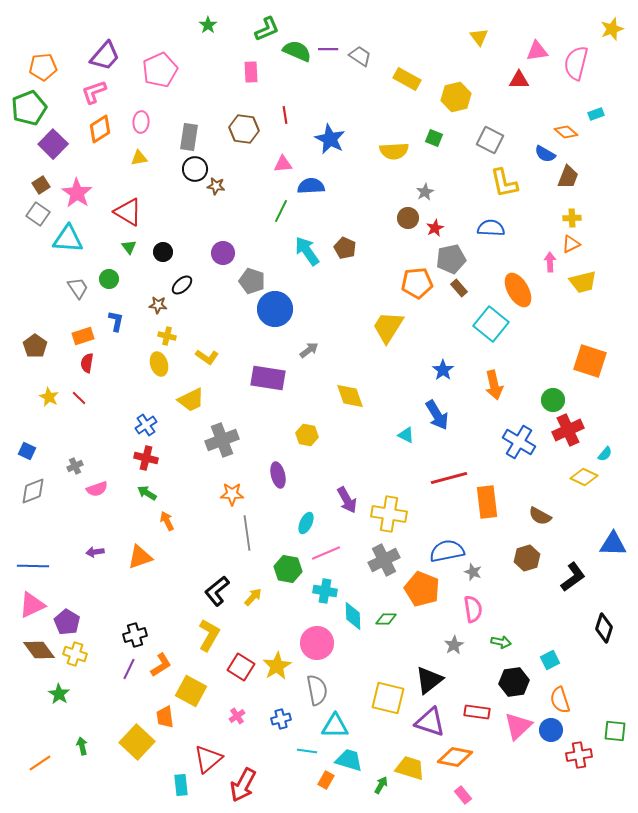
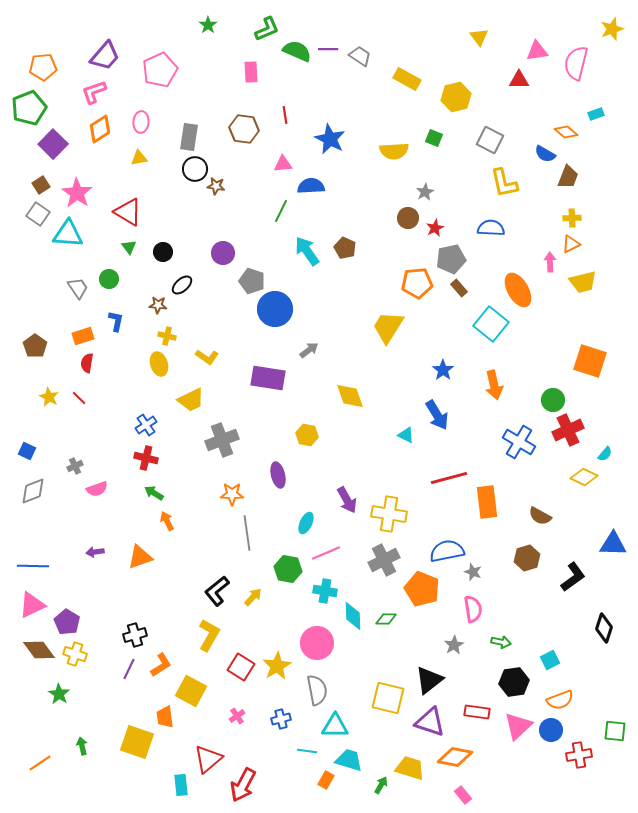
cyan triangle at (68, 239): moved 5 px up
green arrow at (147, 493): moved 7 px right
orange semicircle at (560, 700): rotated 92 degrees counterclockwise
yellow square at (137, 742): rotated 24 degrees counterclockwise
